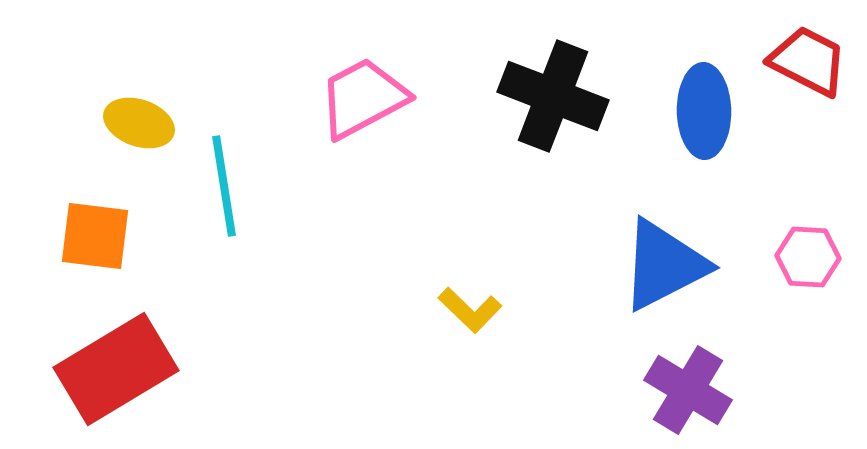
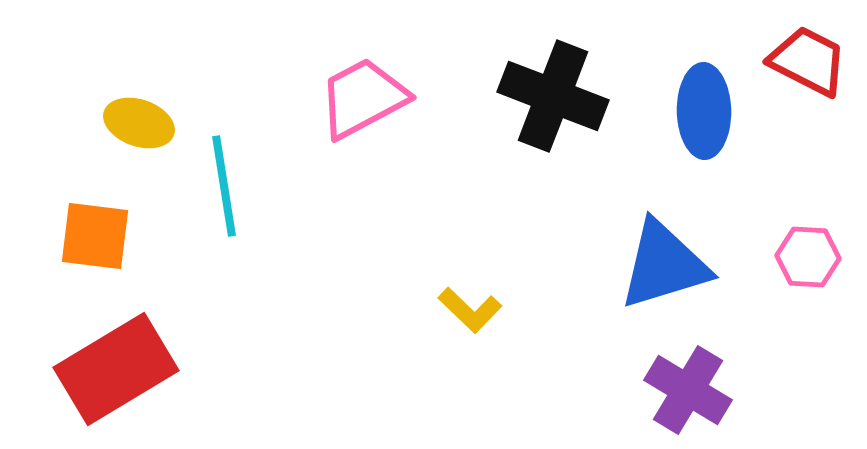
blue triangle: rotated 10 degrees clockwise
